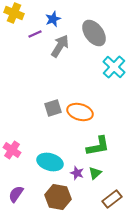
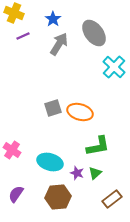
blue star: rotated 14 degrees counterclockwise
purple line: moved 12 px left, 2 px down
gray arrow: moved 1 px left, 2 px up
brown hexagon: rotated 15 degrees counterclockwise
